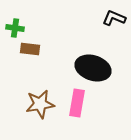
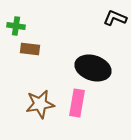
black L-shape: moved 1 px right
green cross: moved 1 px right, 2 px up
